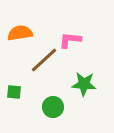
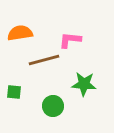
brown line: rotated 28 degrees clockwise
green circle: moved 1 px up
